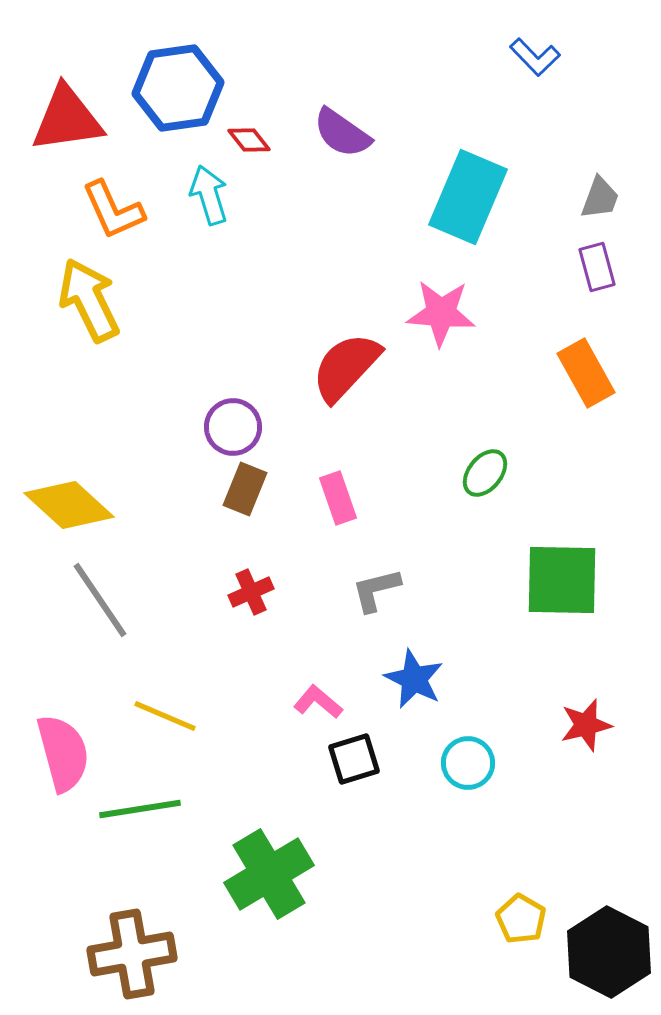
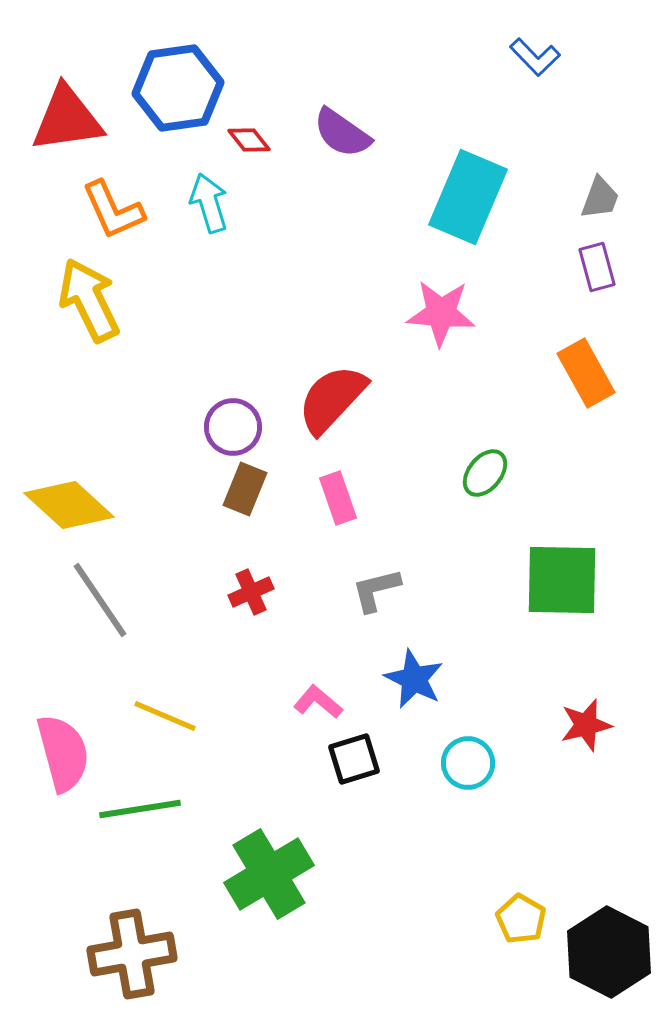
cyan arrow: moved 8 px down
red semicircle: moved 14 px left, 32 px down
